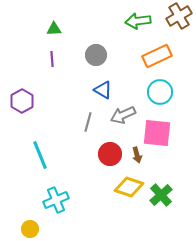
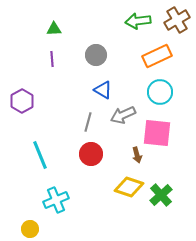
brown cross: moved 2 px left, 4 px down
red circle: moved 19 px left
